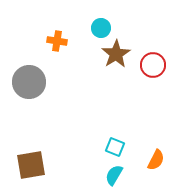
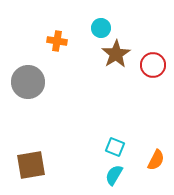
gray circle: moved 1 px left
